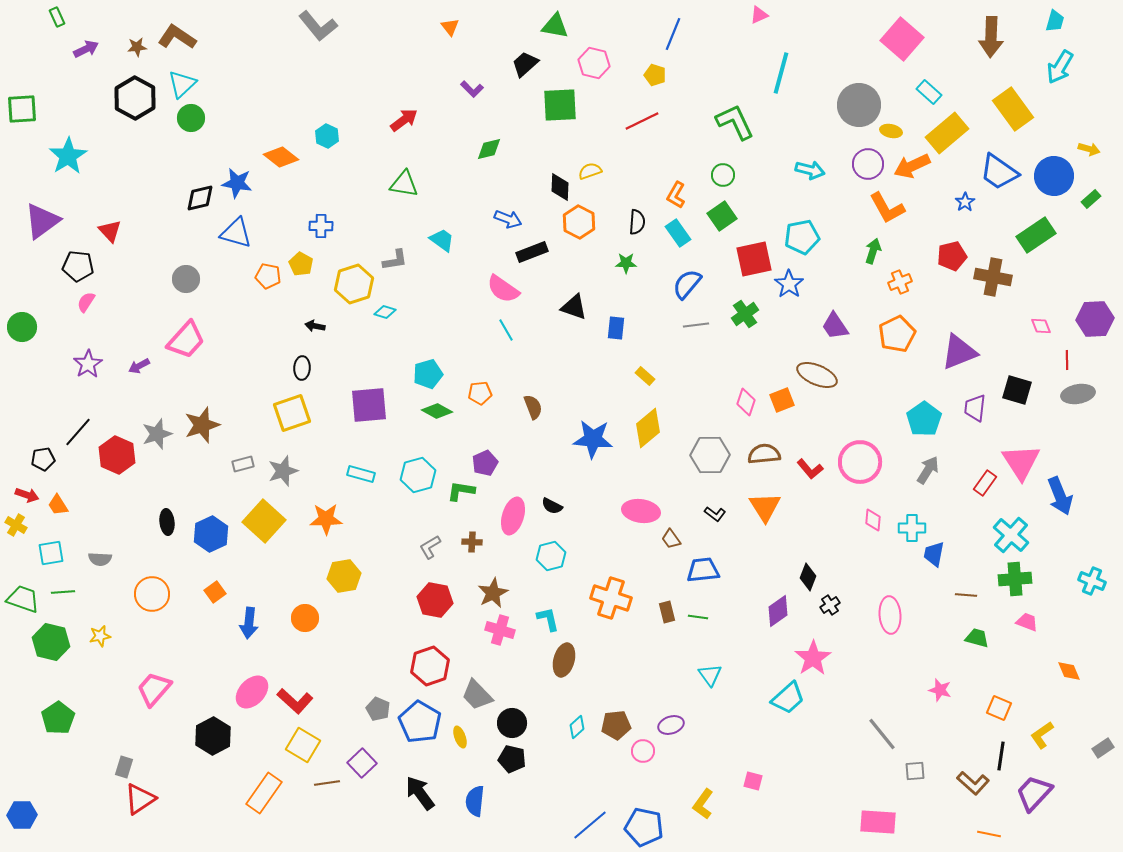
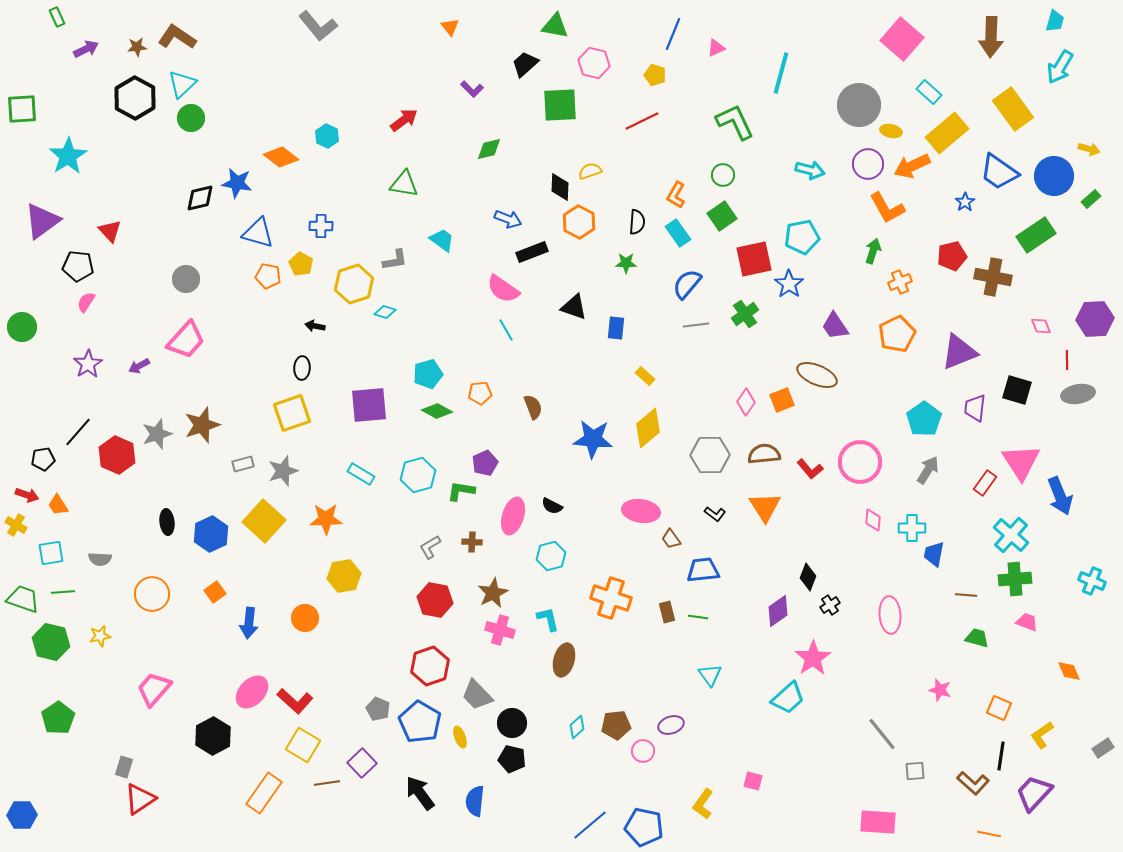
pink triangle at (759, 15): moved 43 px left, 33 px down
blue triangle at (236, 233): moved 22 px right
pink diamond at (746, 402): rotated 16 degrees clockwise
cyan rectangle at (361, 474): rotated 16 degrees clockwise
